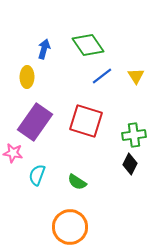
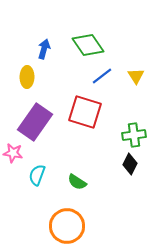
red square: moved 1 px left, 9 px up
orange circle: moved 3 px left, 1 px up
